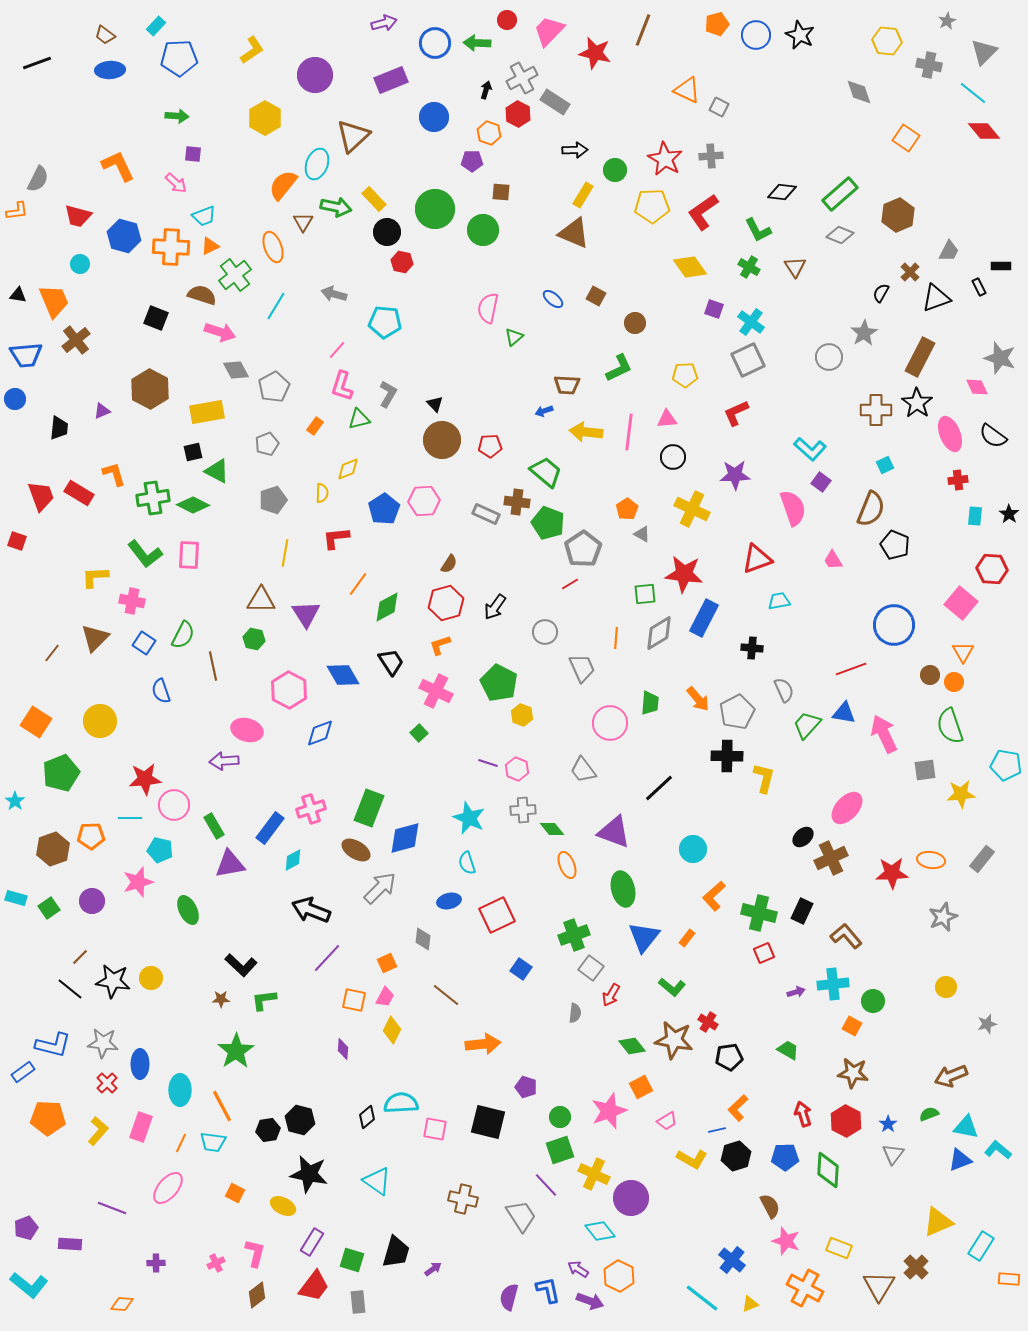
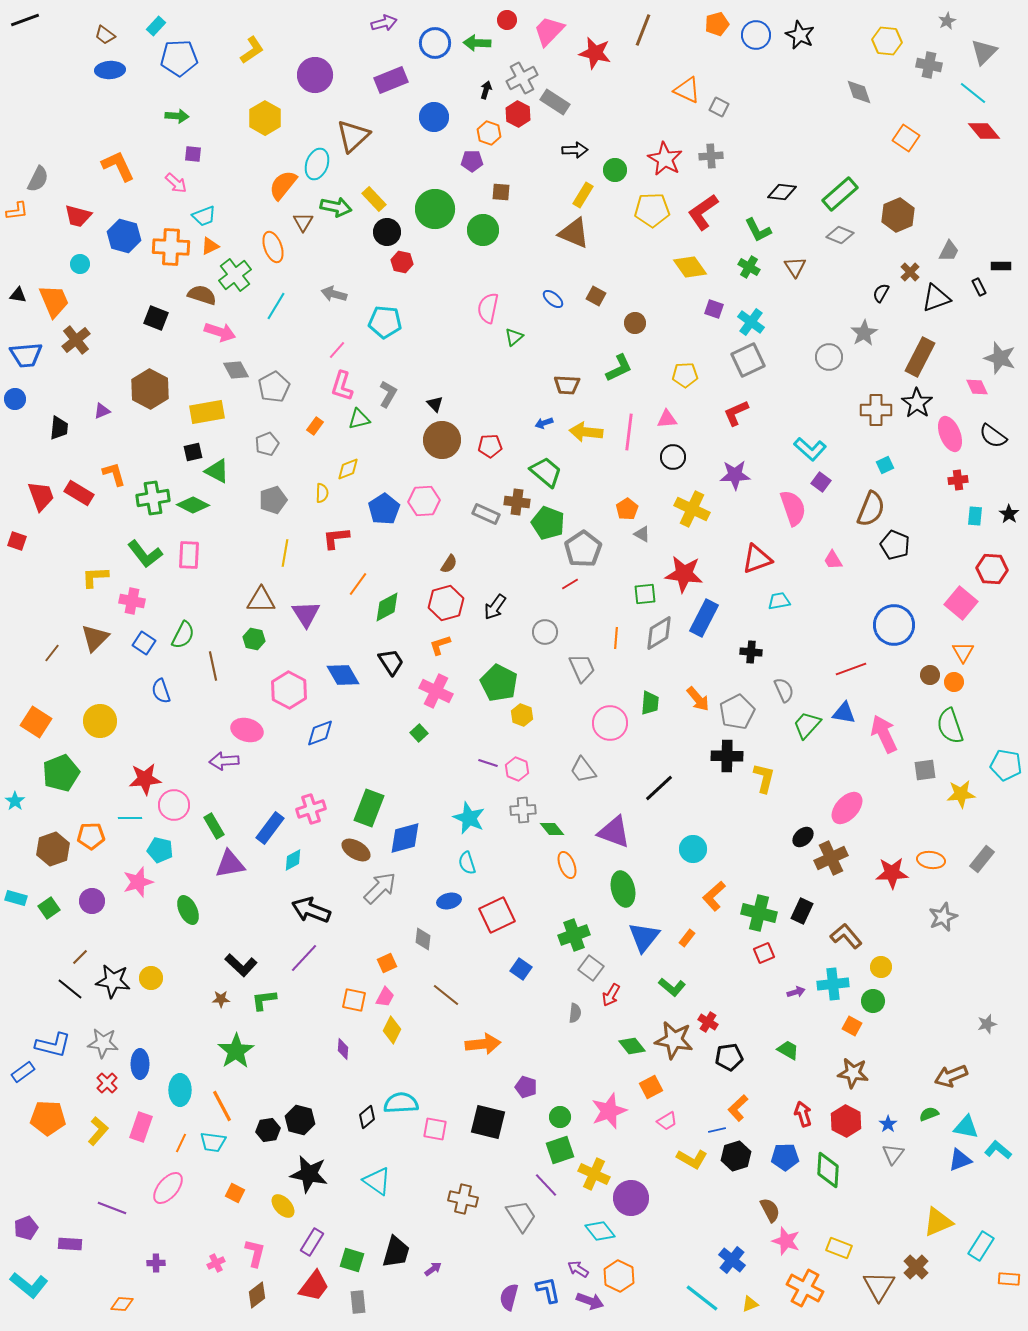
black line at (37, 63): moved 12 px left, 43 px up
yellow pentagon at (652, 206): moved 4 px down
blue arrow at (544, 411): moved 12 px down
black cross at (752, 648): moved 1 px left, 4 px down
purple line at (327, 958): moved 23 px left
yellow circle at (946, 987): moved 65 px left, 20 px up
orange square at (641, 1087): moved 10 px right
yellow ellipse at (283, 1206): rotated 20 degrees clockwise
brown semicircle at (770, 1206): moved 4 px down
